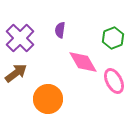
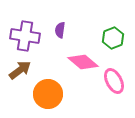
purple cross: moved 5 px right, 2 px up; rotated 36 degrees counterclockwise
pink diamond: rotated 20 degrees counterclockwise
brown arrow: moved 4 px right, 3 px up
orange circle: moved 5 px up
